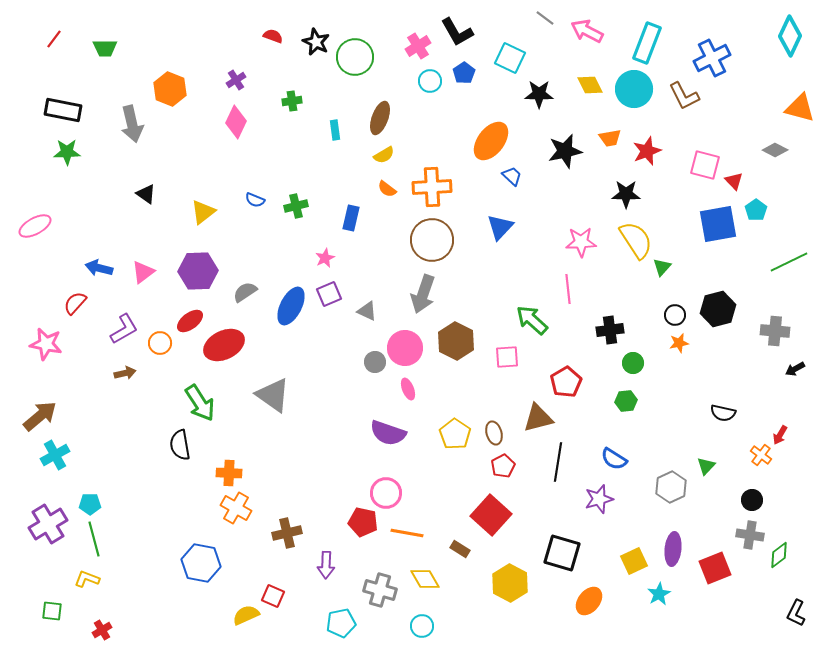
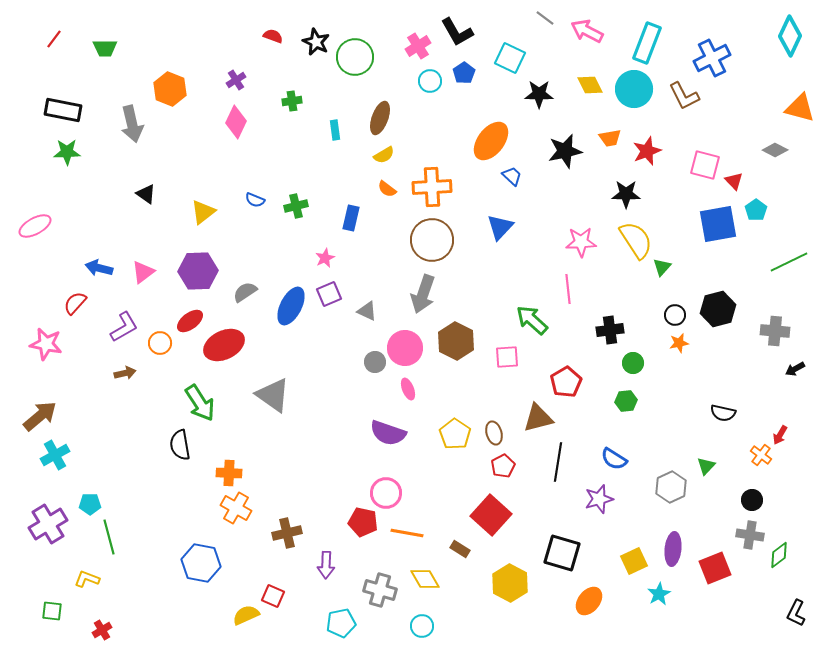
purple L-shape at (124, 329): moved 2 px up
green line at (94, 539): moved 15 px right, 2 px up
